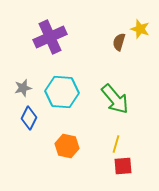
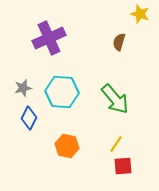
yellow star: moved 15 px up
purple cross: moved 1 px left, 1 px down
yellow line: rotated 18 degrees clockwise
